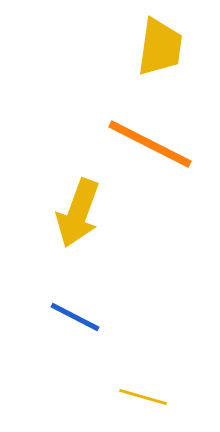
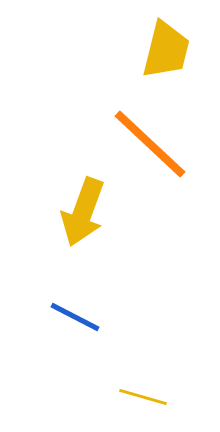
yellow trapezoid: moved 6 px right, 3 px down; rotated 6 degrees clockwise
orange line: rotated 16 degrees clockwise
yellow arrow: moved 5 px right, 1 px up
